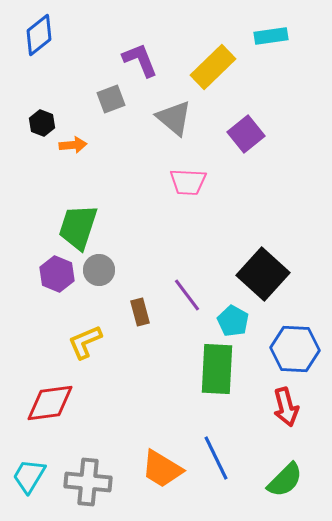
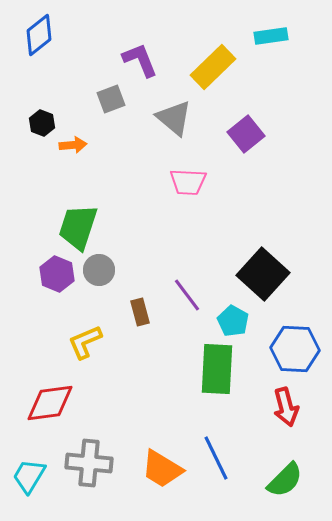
gray cross: moved 1 px right, 19 px up
